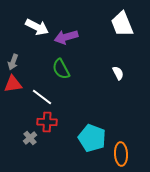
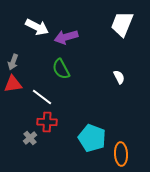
white trapezoid: rotated 44 degrees clockwise
white semicircle: moved 1 px right, 4 px down
